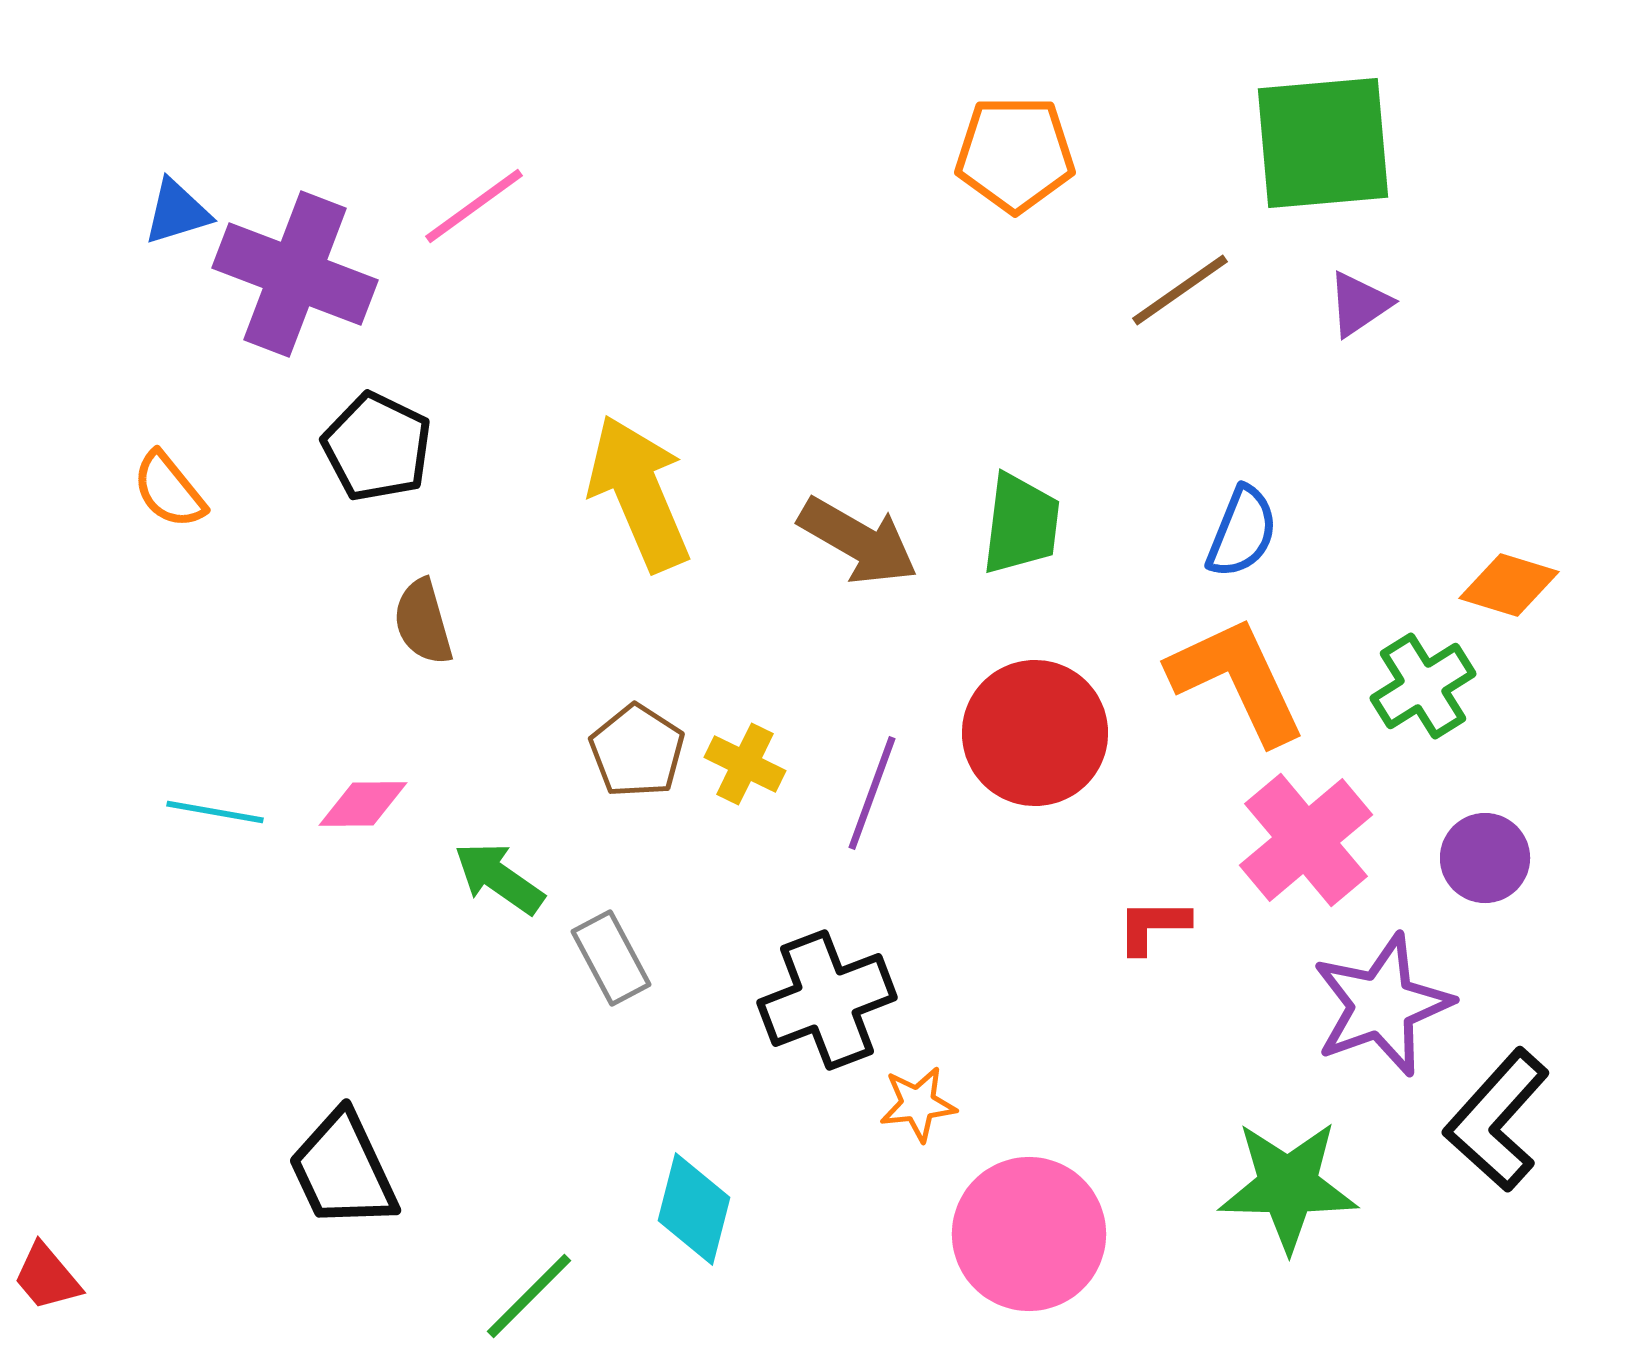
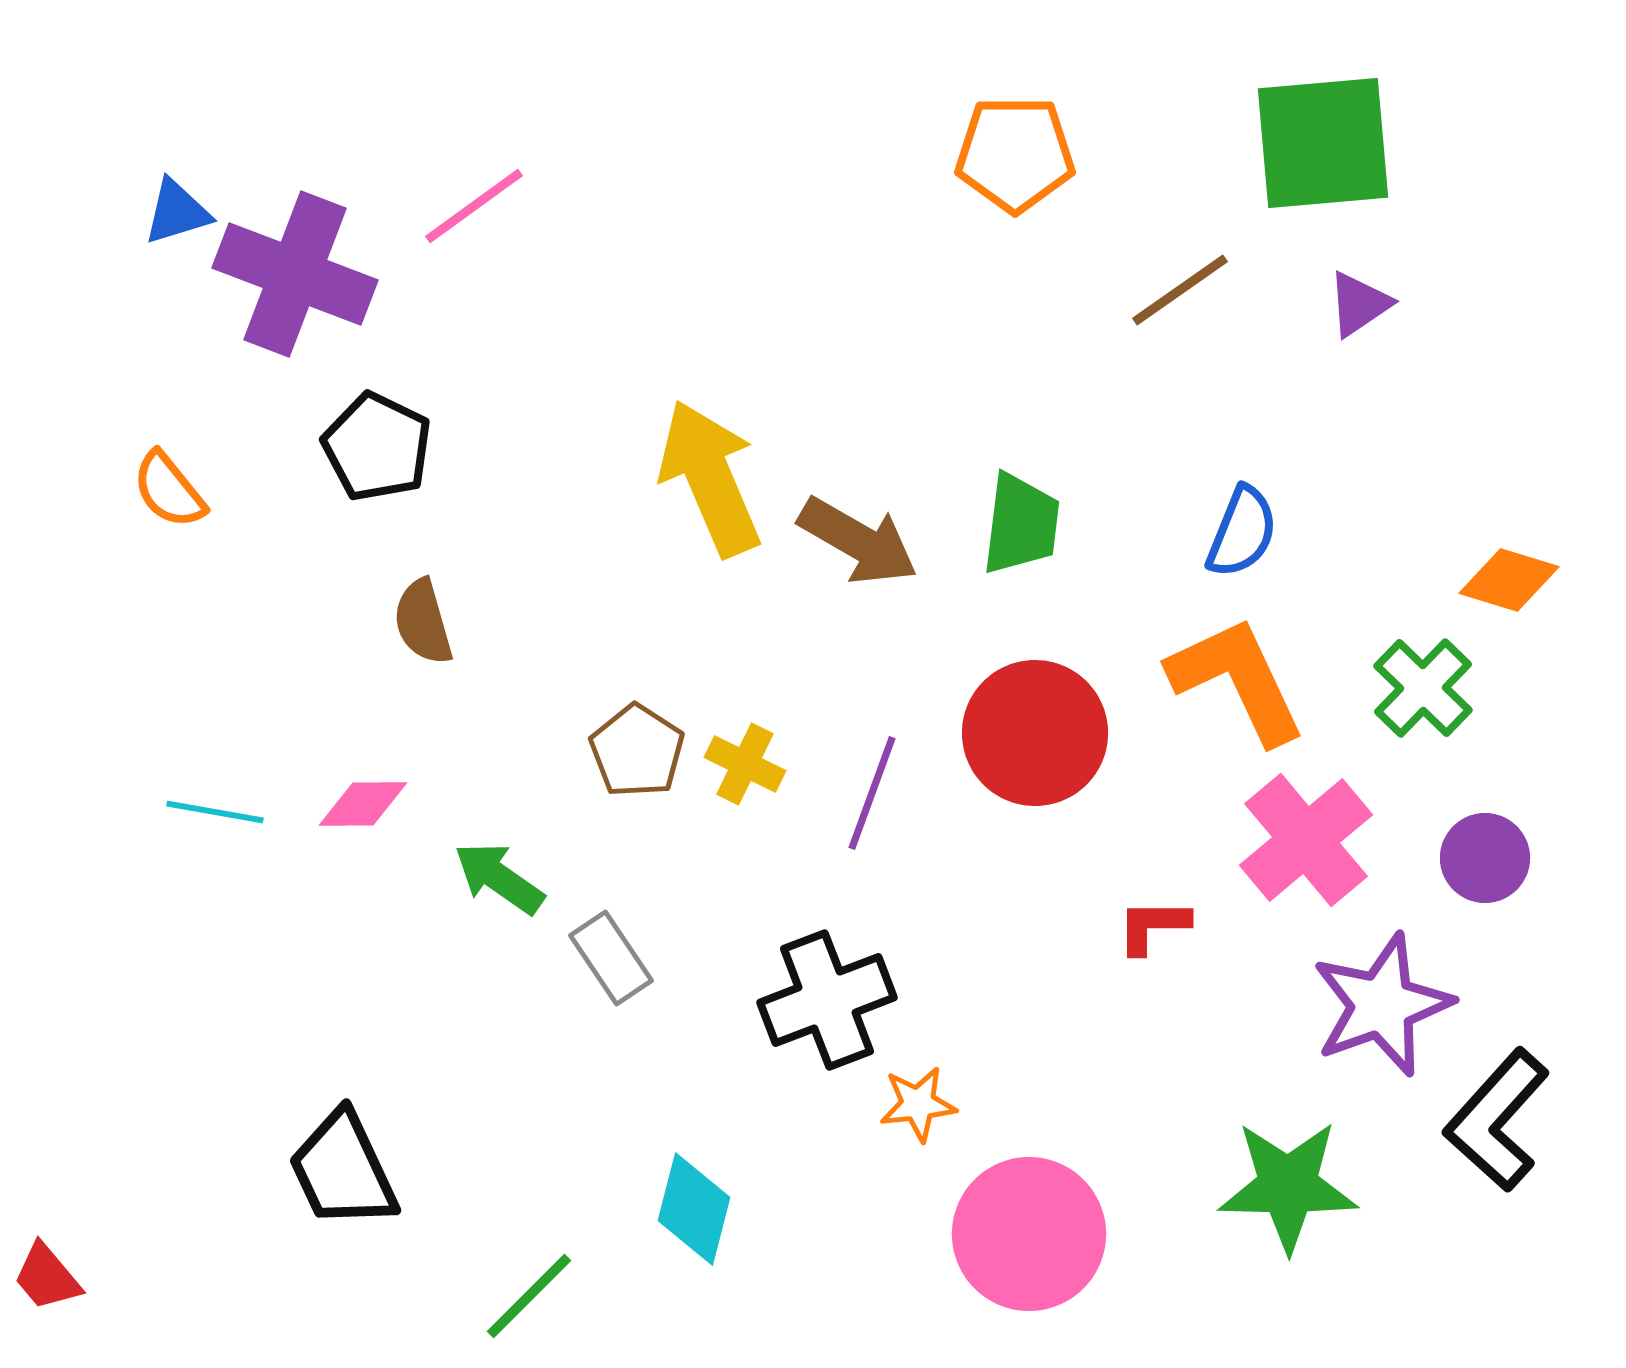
yellow arrow: moved 71 px right, 15 px up
orange diamond: moved 5 px up
green cross: moved 2 px down; rotated 14 degrees counterclockwise
gray rectangle: rotated 6 degrees counterclockwise
